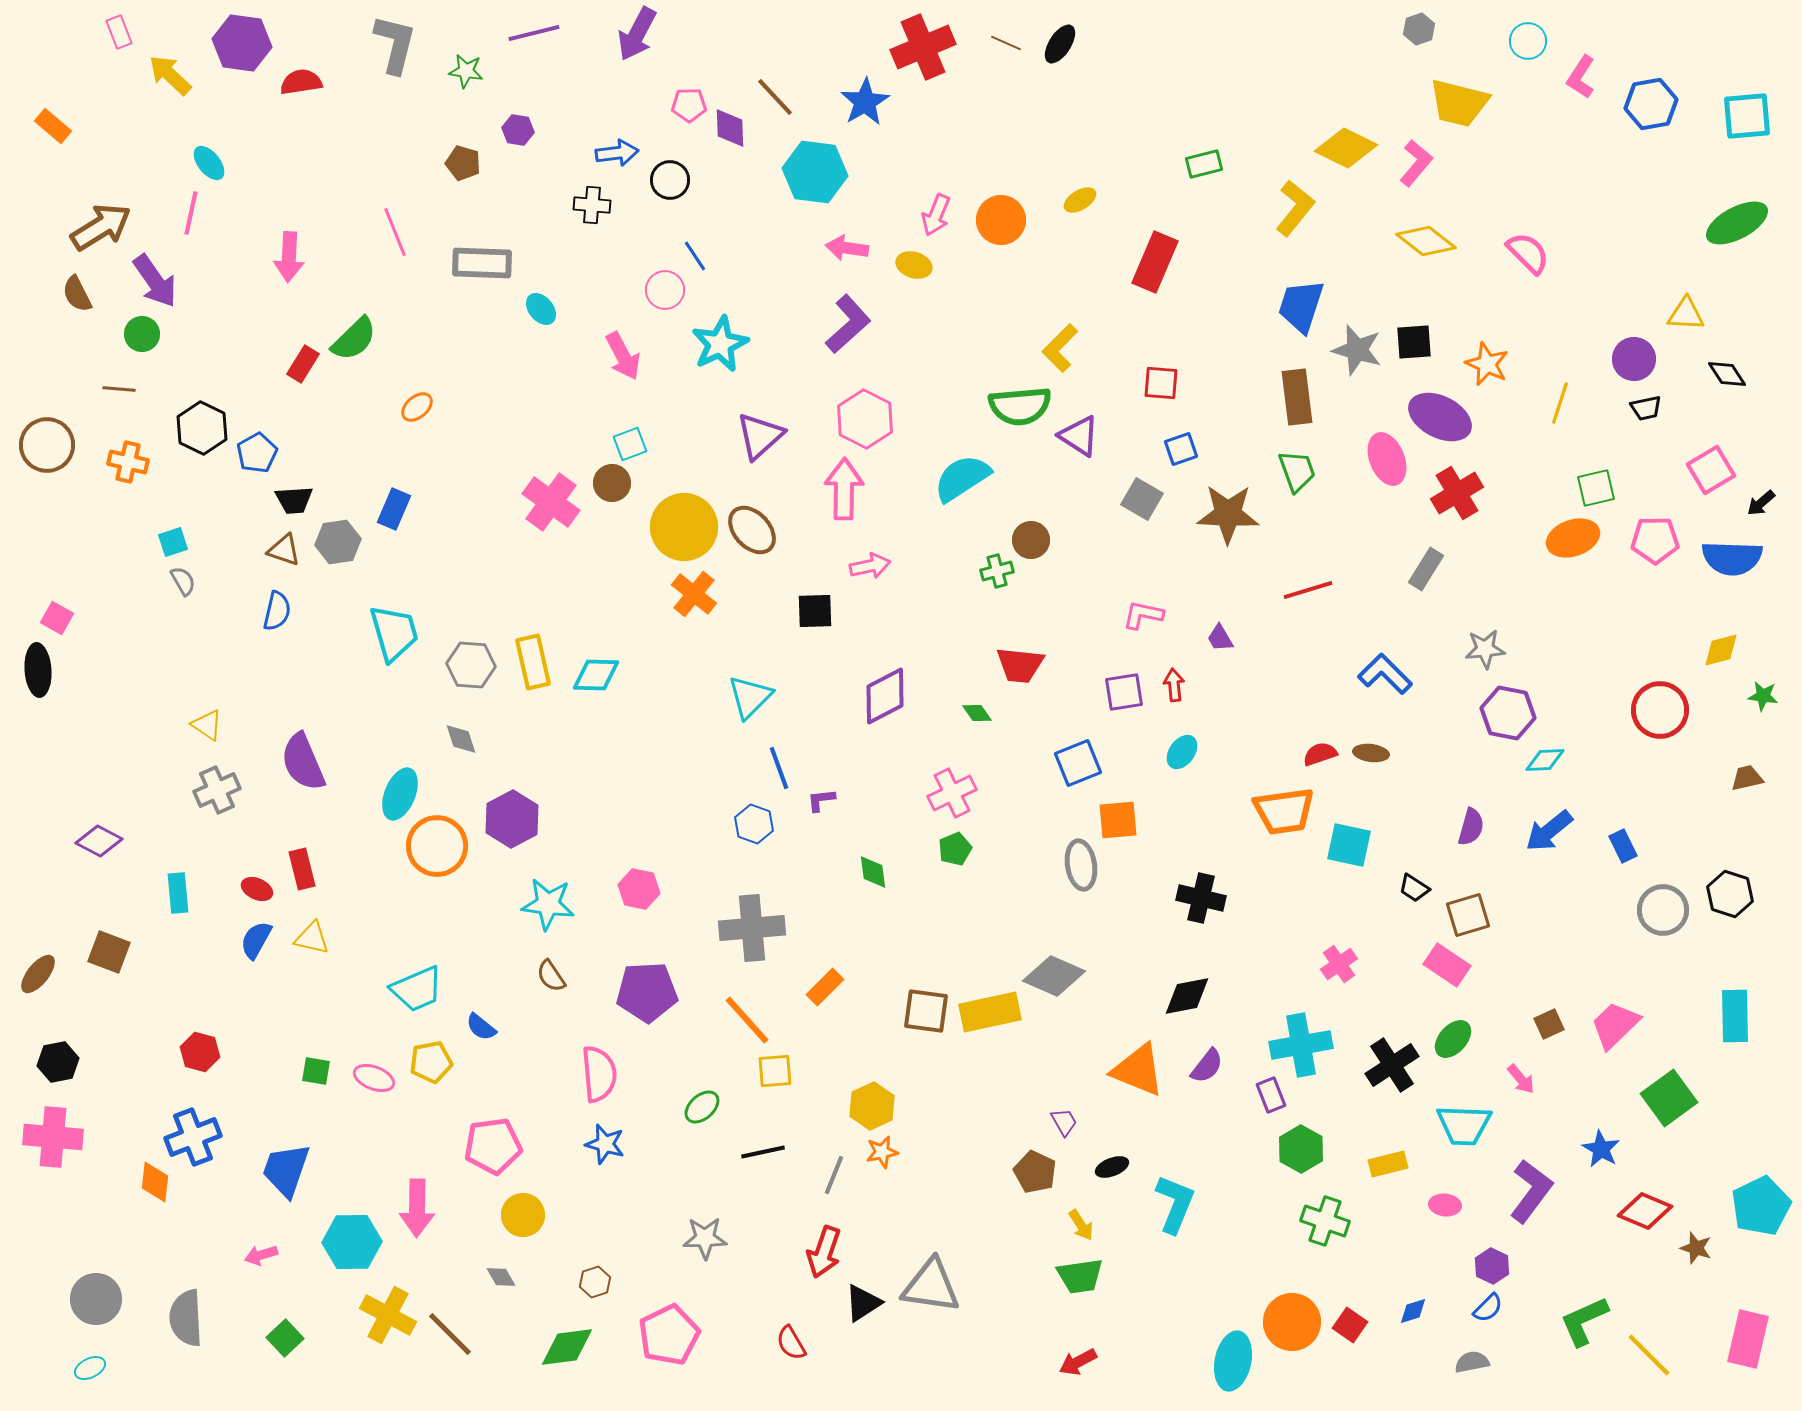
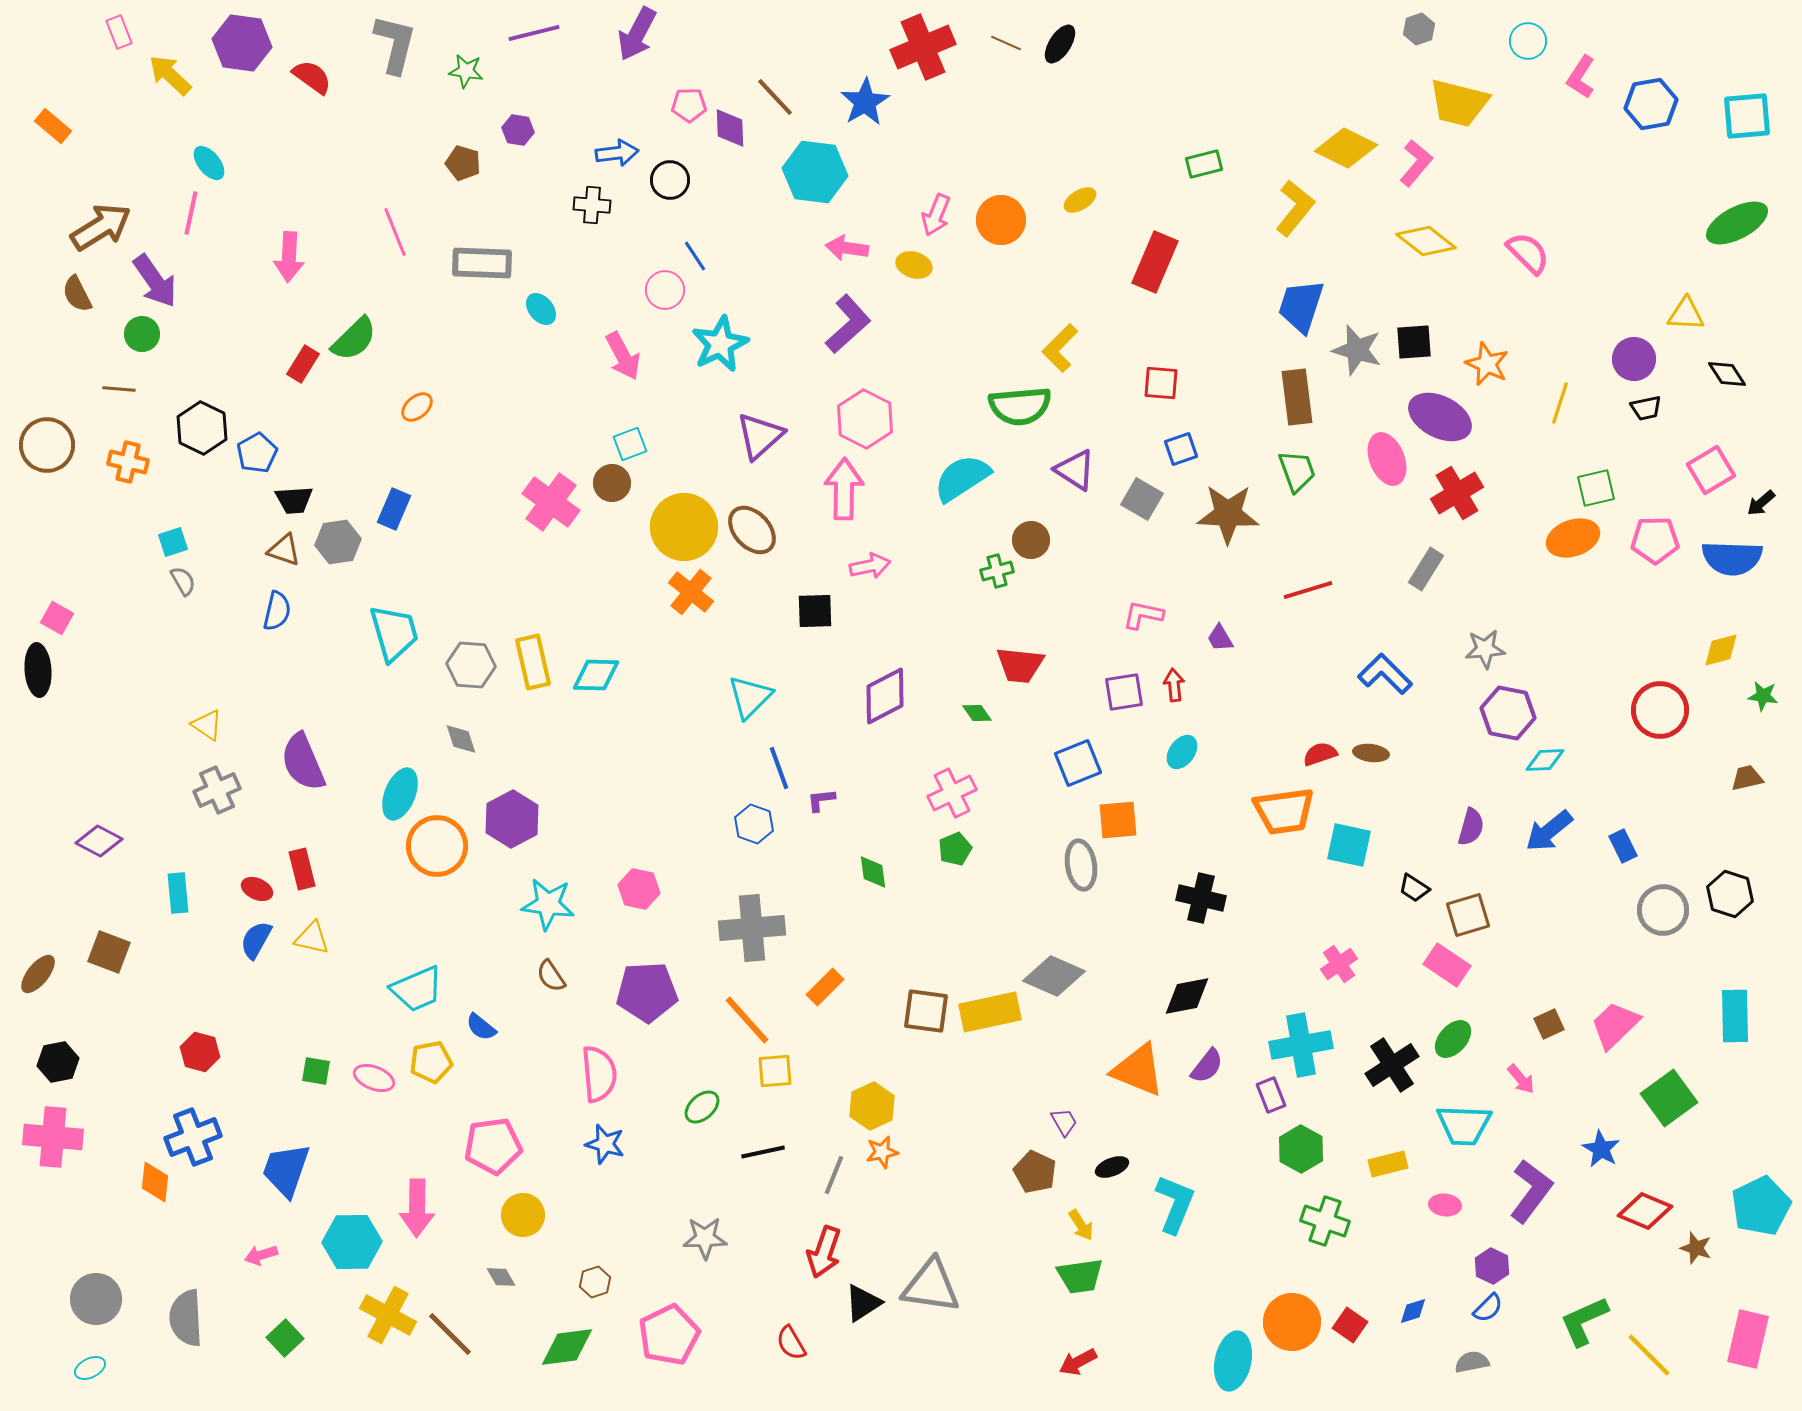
red semicircle at (301, 82): moved 11 px right, 5 px up; rotated 45 degrees clockwise
purple triangle at (1079, 436): moved 4 px left, 34 px down
orange cross at (694, 594): moved 3 px left, 2 px up
